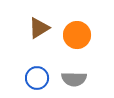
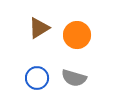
gray semicircle: moved 1 px up; rotated 15 degrees clockwise
